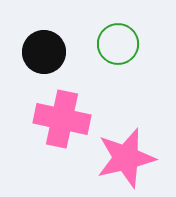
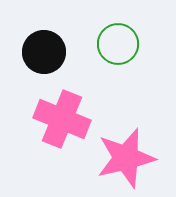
pink cross: rotated 10 degrees clockwise
